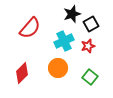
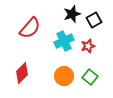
black square: moved 3 px right, 4 px up
orange circle: moved 6 px right, 8 px down
